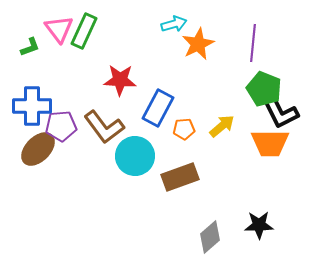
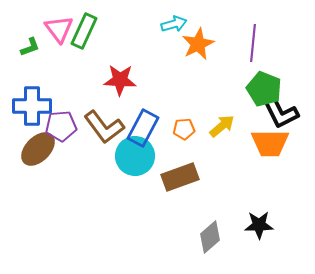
blue rectangle: moved 15 px left, 20 px down
